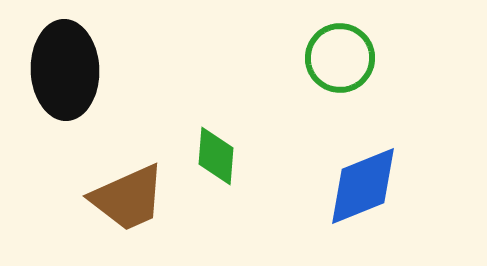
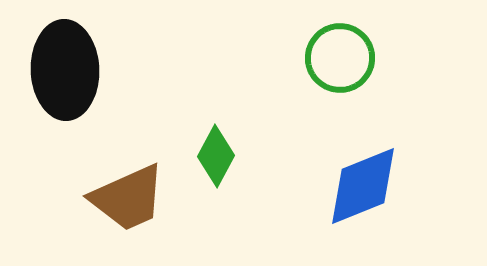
green diamond: rotated 24 degrees clockwise
